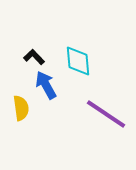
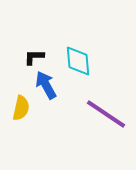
black L-shape: rotated 45 degrees counterclockwise
yellow semicircle: rotated 20 degrees clockwise
